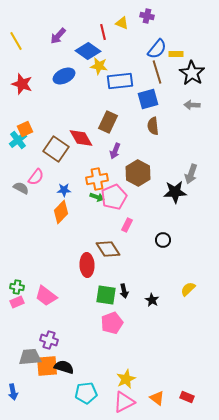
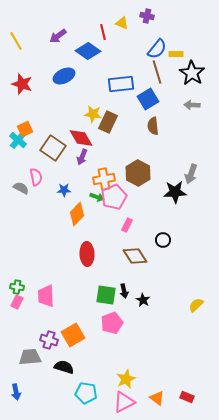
purple arrow at (58, 36): rotated 12 degrees clockwise
yellow star at (99, 66): moved 6 px left, 48 px down
blue rectangle at (120, 81): moved 1 px right, 3 px down
blue square at (148, 99): rotated 15 degrees counterclockwise
cyan cross at (18, 140): rotated 12 degrees counterclockwise
brown square at (56, 149): moved 3 px left, 1 px up
purple arrow at (115, 151): moved 33 px left, 6 px down
pink semicircle at (36, 177): rotated 48 degrees counterclockwise
orange cross at (97, 179): moved 7 px right
orange diamond at (61, 212): moved 16 px right, 2 px down
brown diamond at (108, 249): moved 27 px right, 7 px down
red ellipse at (87, 265): moved 11 px up
yellow semicircle at (188, 289): moved 8 px right, 16 px down
pink trapezoid at (46, 296): rotated 50 degrees clockwise
black star at (152, 300): moved 9 px left
pink rectangle at (17, 302): rotated 40 degrees counterclockwise
orange square at (47, 366): moved 26 px right, 31 px up; rotated 25 degrees counterclockwise
blue arrow at (13, 392): moved 3 px right
cyan pentagon at (86, 393): rotated 15 degrees clockwise
